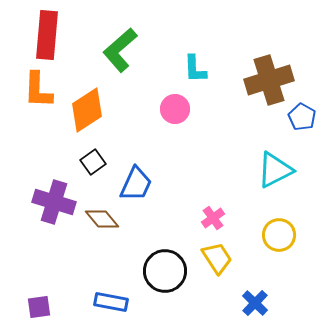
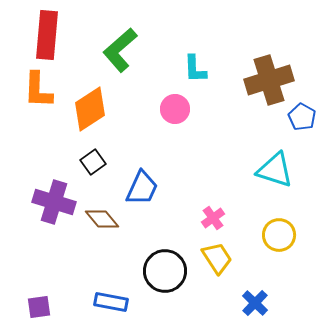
orange diamond: moved 3 px right, 1 px up
cyan triangle: rotated 45 degrees clockwise
blue trapezoid: moved 6 px right, 4 px down
